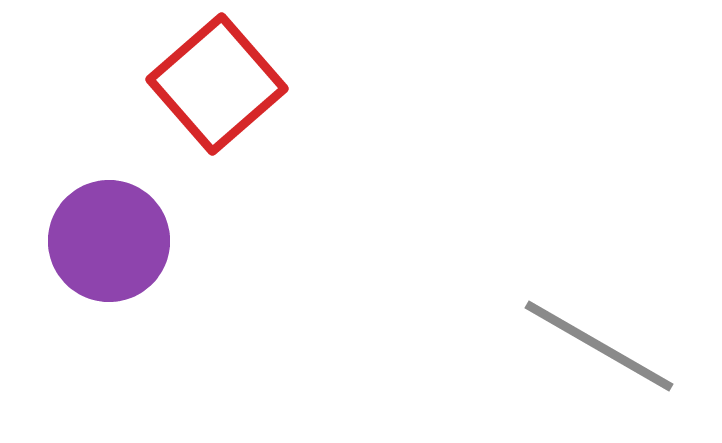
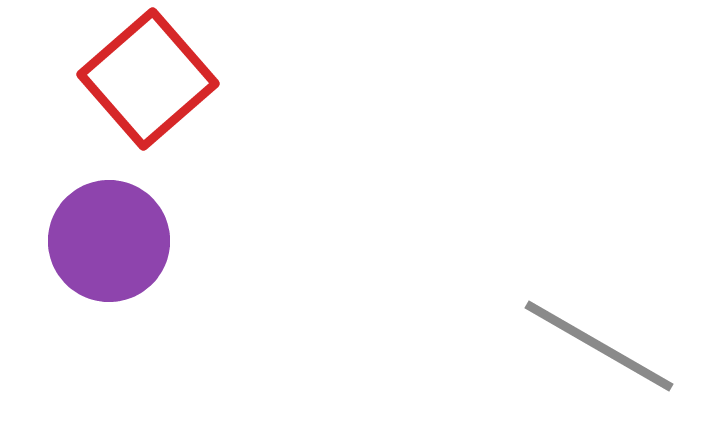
red square: moved 69 px left, 5 px up
